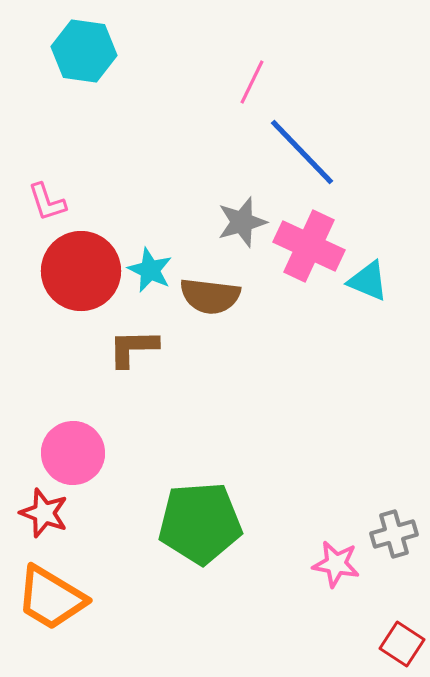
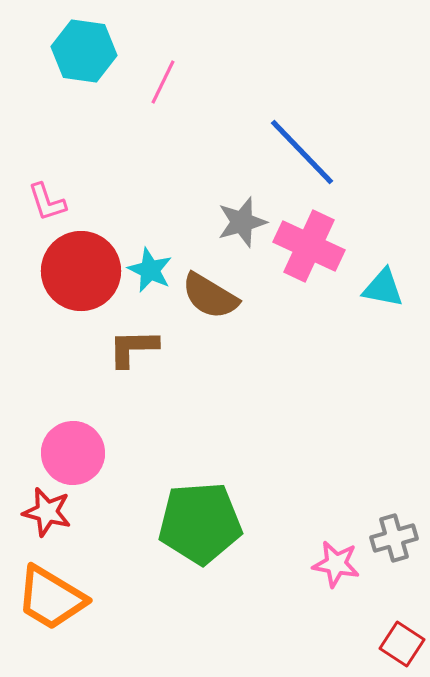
pink line: moved 89 px left
cyan triangle: moved 15 px right, 7 px down; rotated 12 degrees counterclockwise
brown semicircle: rotated 24 degrees clockwise
red star: moved 3 px right, 1 px up; rotated 6 degrees counterclockwise
gray cross: moved 4 px down
